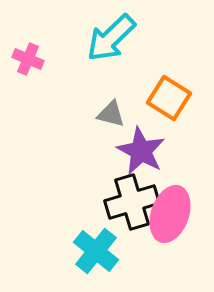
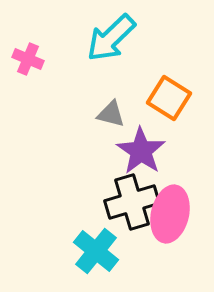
purple star: rotated 6 degrees clockwise
pink ellipse: rotated 6 degrees counterclockwise
